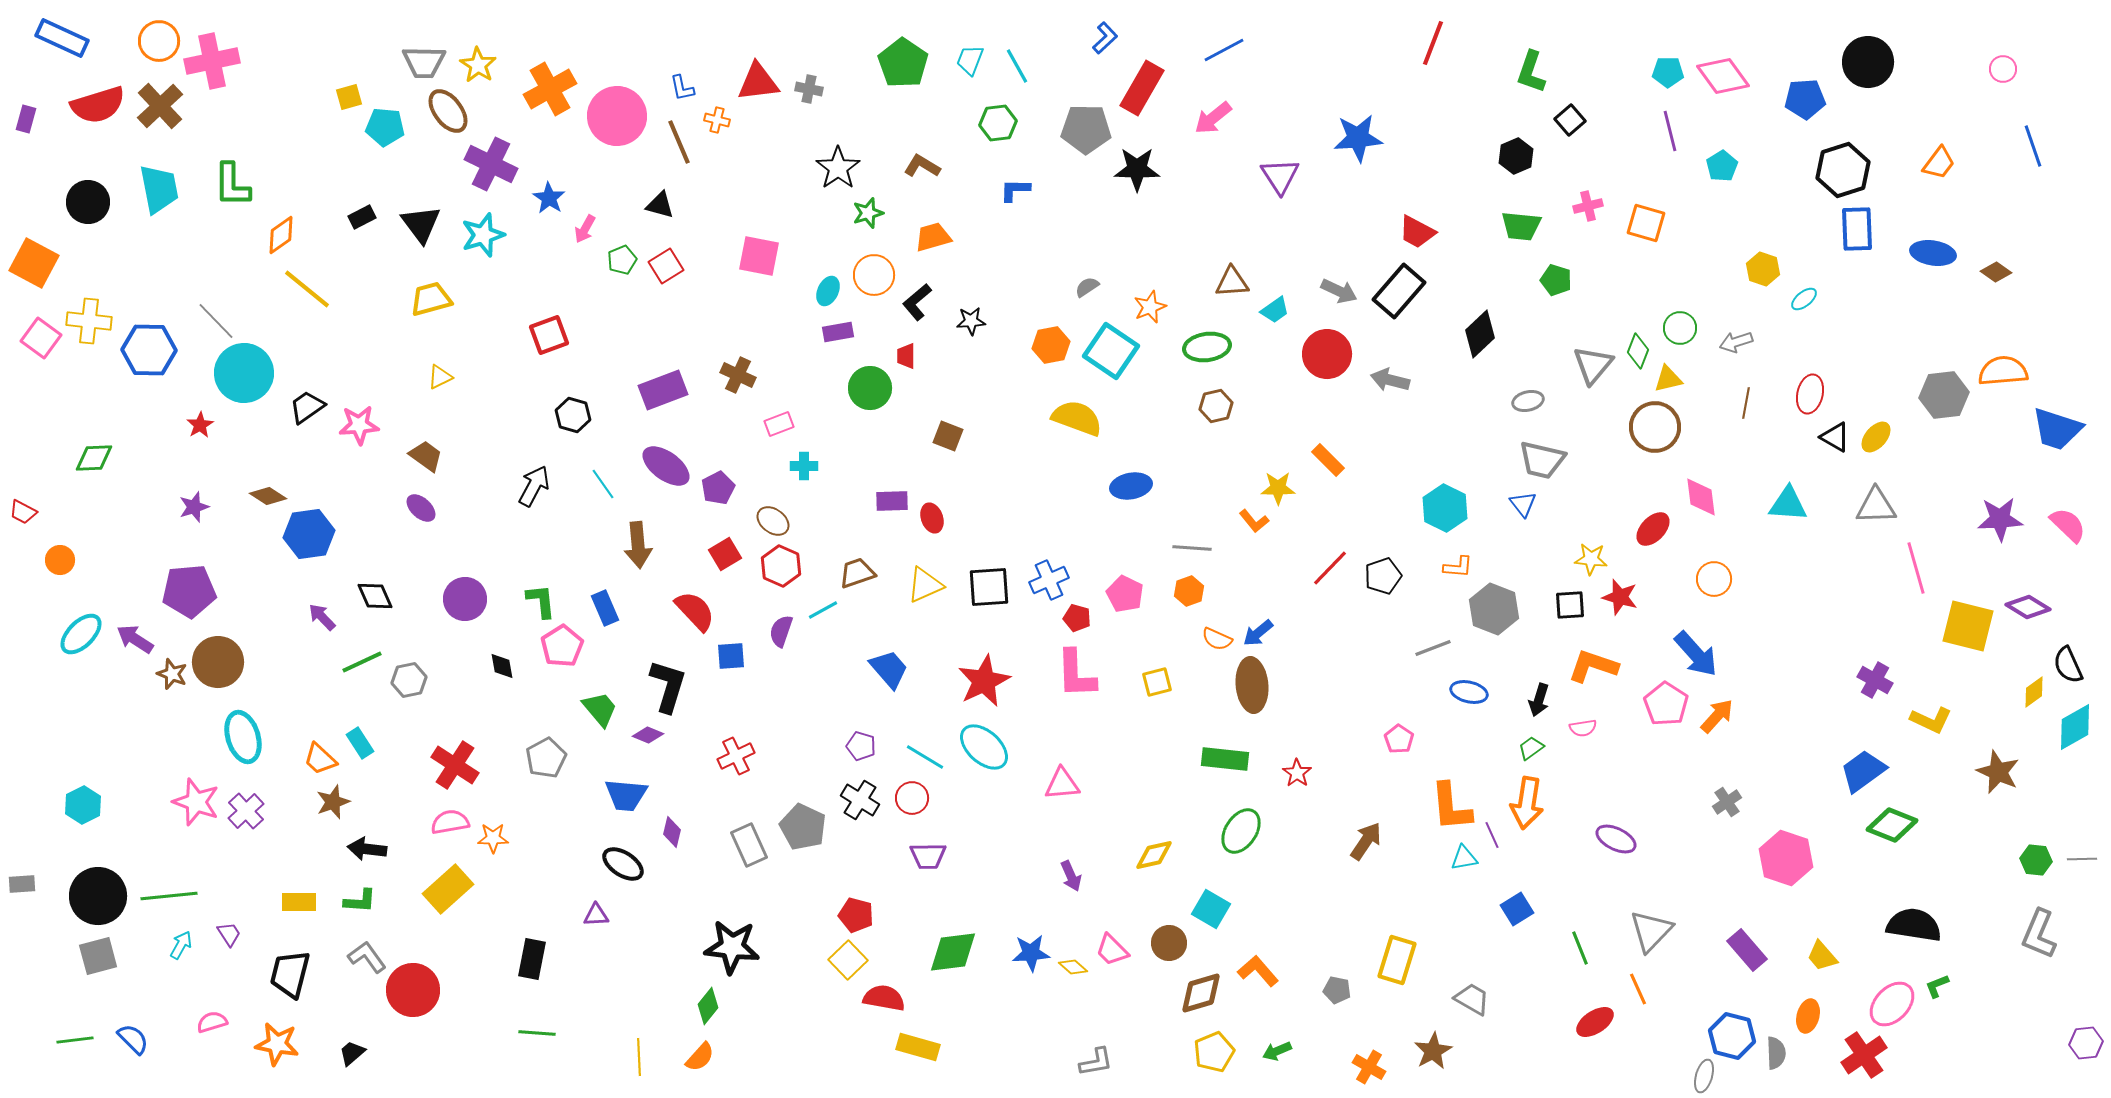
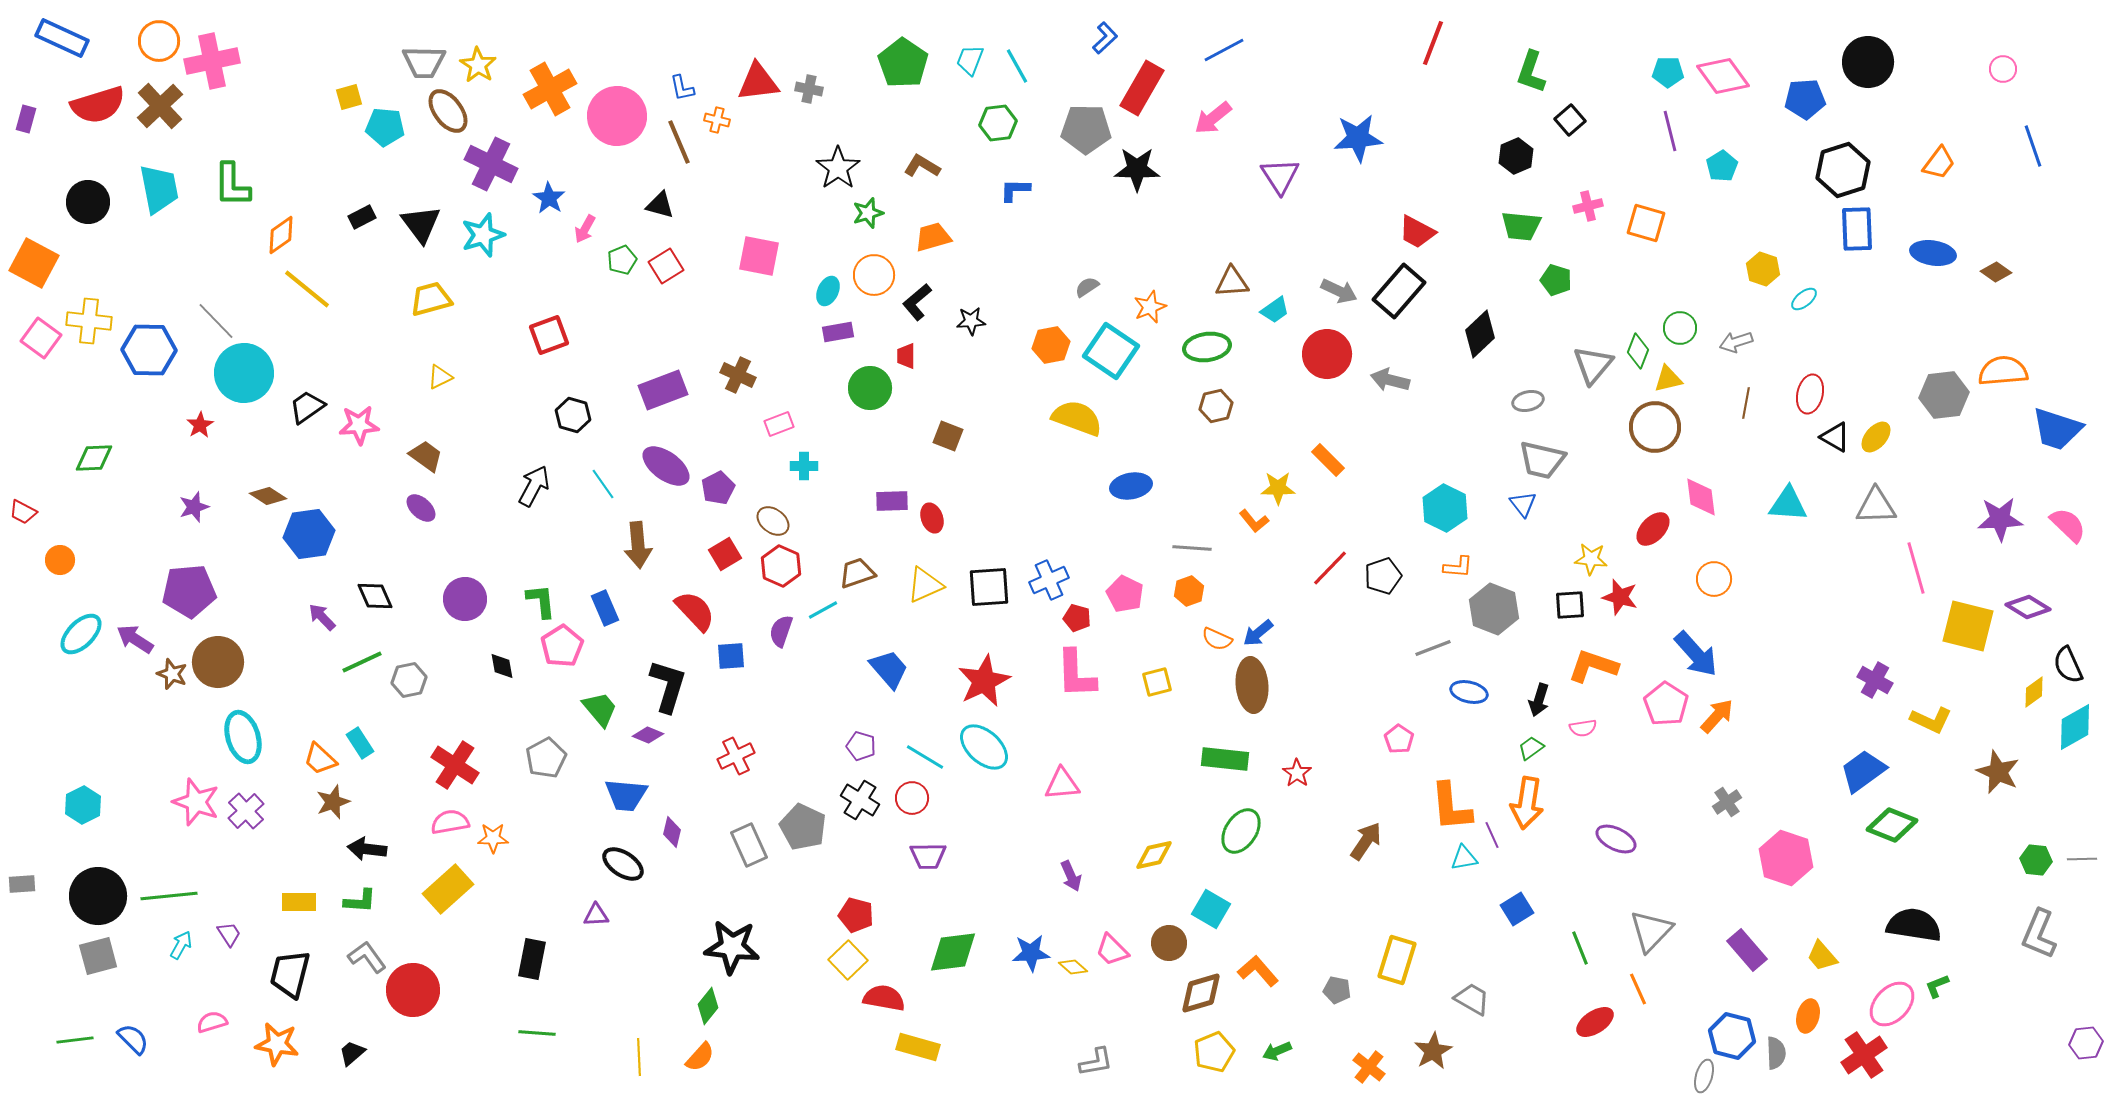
orange cross at (1369, 1067): rotated 8 degrees clockwise
